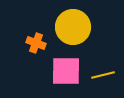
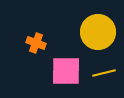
yellow circle: moved 25 px right, 5 px down
yellow line: moved 1 px right, 2 px up
